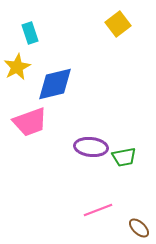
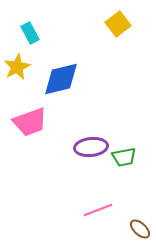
cyan rectangle: rotated 10 degrees counterclockwise
blue diamond: moved 6 px right, 5 px up
purple ellipse: rotated 12 degrees counterclockwise
brown ellipse: moved 1 px right, 1 px down
